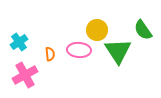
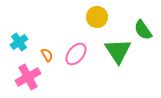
yellow circle: moved 13 px up
pink ellipse: moved 3 px left, 4 px down; rotated 55 degrees counterclockwise
orange semicircle: moved 3 px left, 1 px down; rotated 24 degrees counterclockwise
pink cross: moved 3 px right, 2 px down
